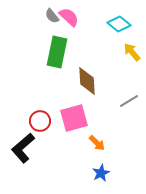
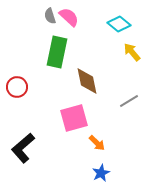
gray semicircle: moved 2 px left; rotated 21 degrees clockwise
brown diamond: rotated 8 degrees counterclockwise
red circle: moved 23 px left, 34 px up
